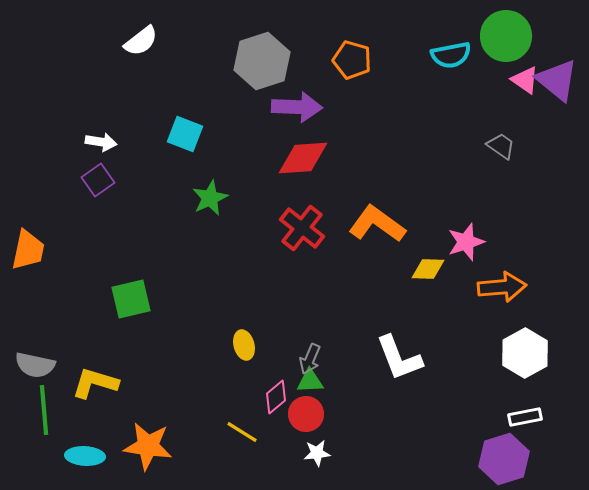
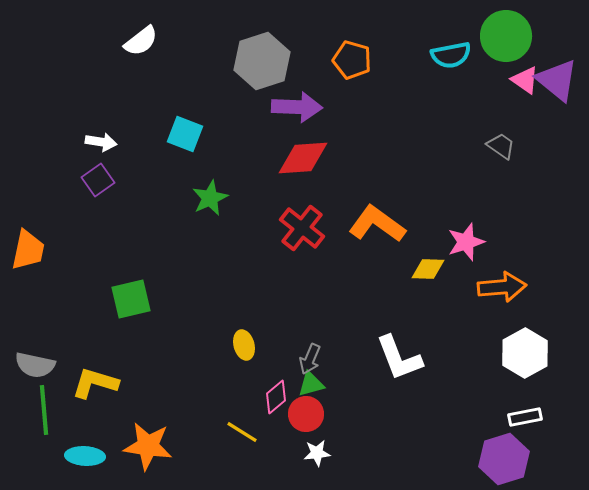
green triangle: moved 1 px right, 3 px down; rotated 12 degrees counterclockwise
